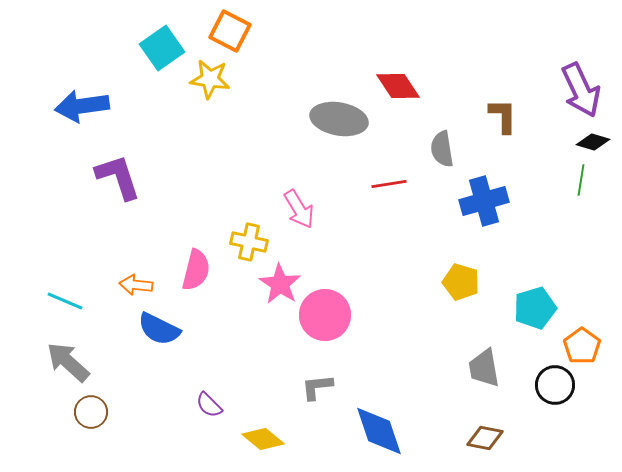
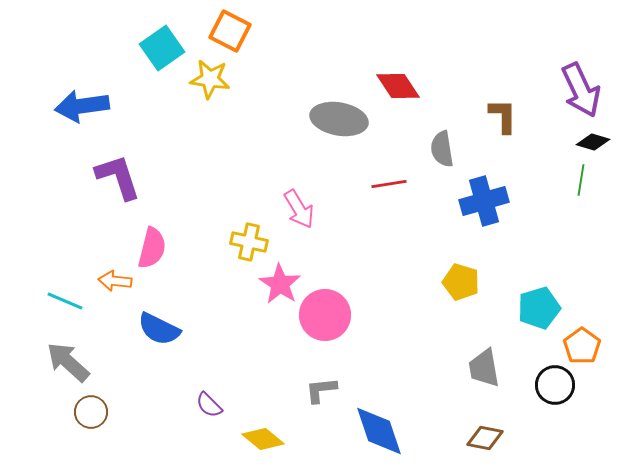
pink semicircle: moved 44 px left, 22 px up
orange arrow: moved 21 px left, 4 px up
cyan pentagon: moved 4 px right
gray L-shape: moved 4 px right, 3 px down
